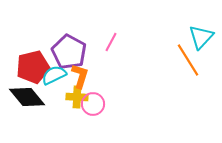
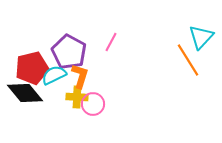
red pentagon: moved 1 px left, 1 px down
black diamond: moved 2 px left, 4 px up
